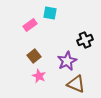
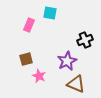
pink rectangle: moved 1 px left; rotated 32 degrees counterclockwise
brown square: moved 8 px left, 3 px down; rotated 24 degrees clockwise
